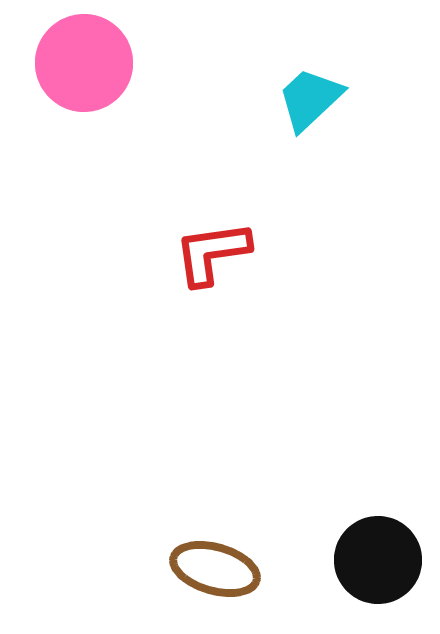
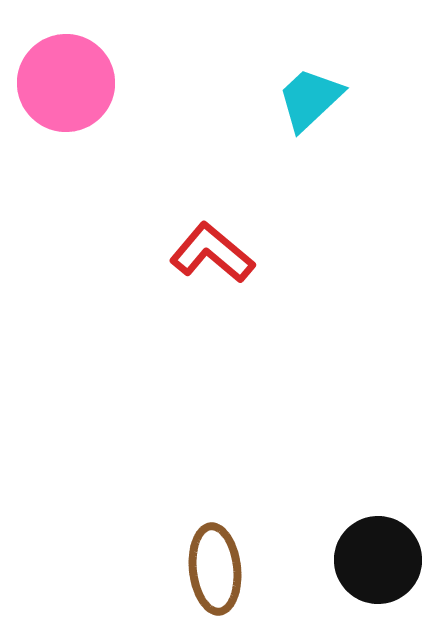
pink circle: moved 18 px left, 20 px down
red L-shape: rotated 48 degrees clockwise
brown ellipse: rotated 68 degrees clockwise
